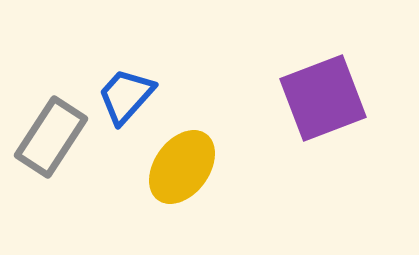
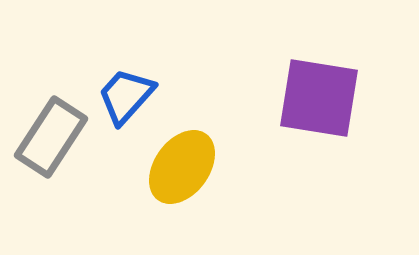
purple square: moved 4 px left; rotated 30 degrees clockwise
